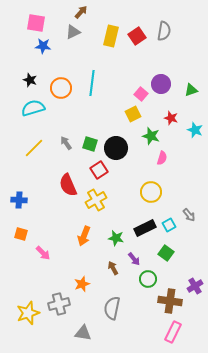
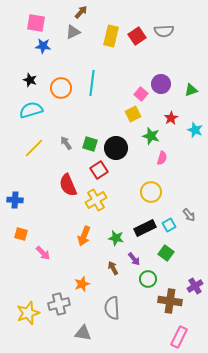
gray semicircle at (164, 31): rotated 78 degrees clockwise
cyan semicircle at (33, 108): moved 2 px left, 2 px down
red star at (171, 118): rotated 24 degrees clockwise
blue cross at (19, 200): moved 4 px left
gray semicircle at (112, 308): rotated 15 degrees counterclockwise
pink rectangle at (173, 332): moved 6 px right, 5 px down
